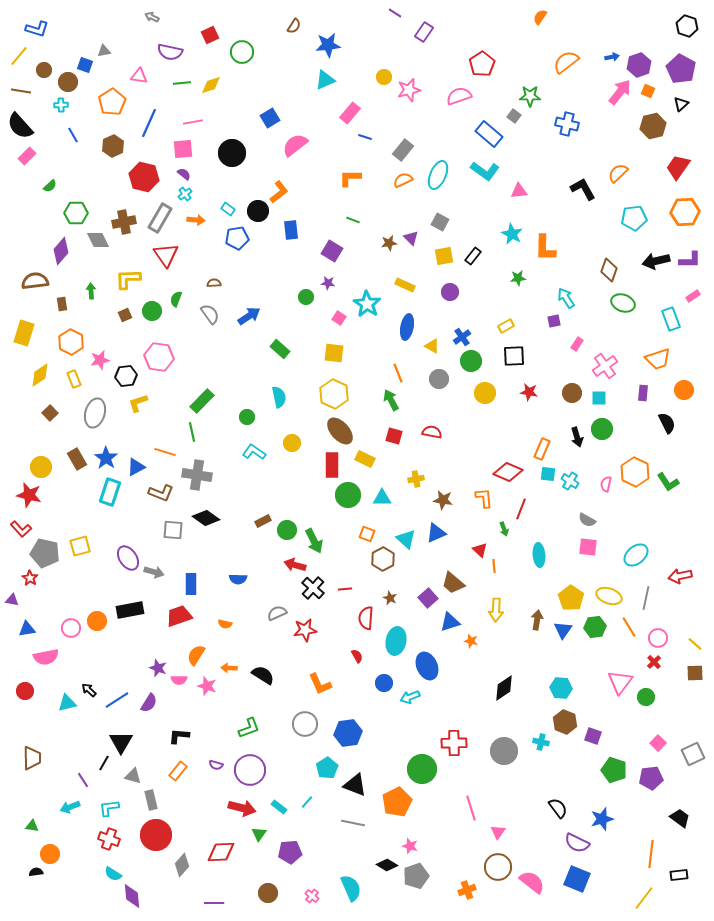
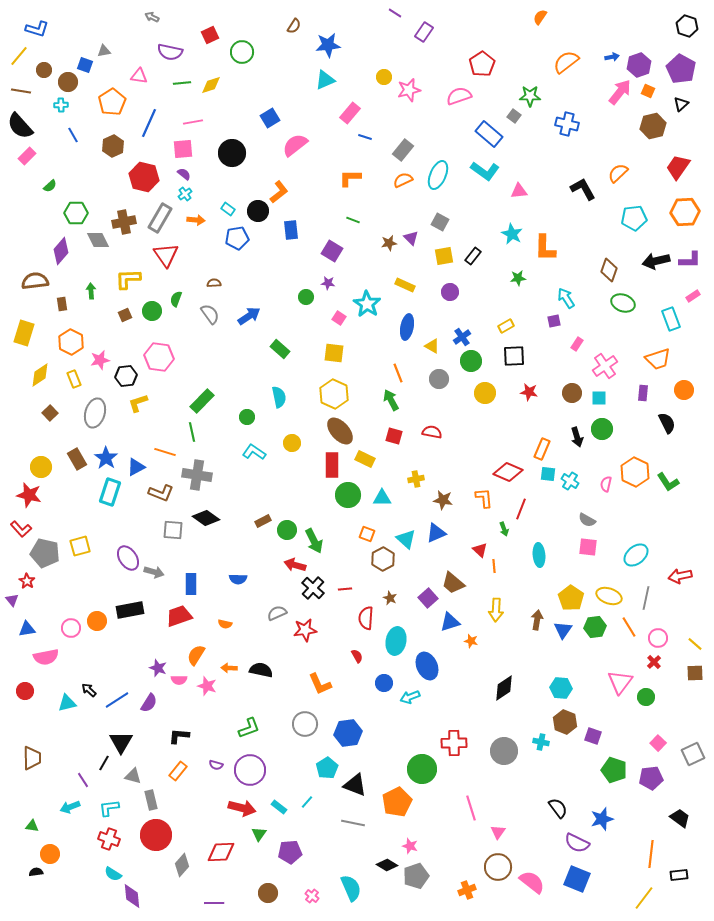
red star at (30, 578): moved 3 px left, 3 px down
purple triangle at (12, 600): rotated 40 degrees clockwise
black semicircle at (263, 675): moved 2 px left, 5 px up; rotated 20 degrees counterclockwise
